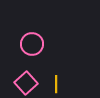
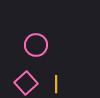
pink circle: moved 4 px right, 1 px down
